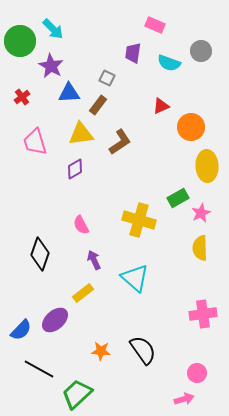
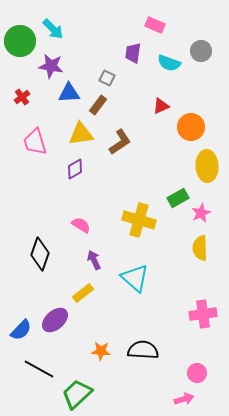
purple star: rotated 20 degrees counterclockwise
pink semicircle: rotated 150 degrees clockwise
black semicircle: rotated 52 degrees counterclockwise
